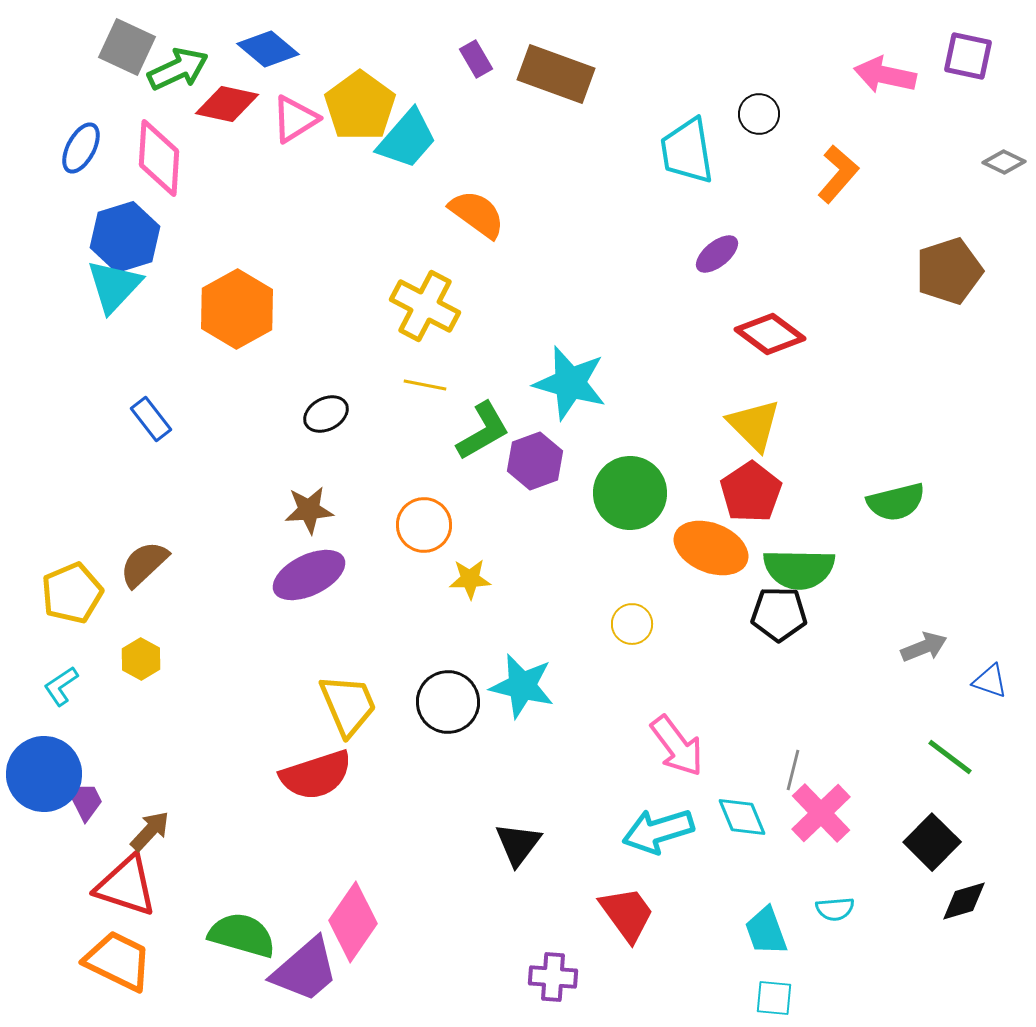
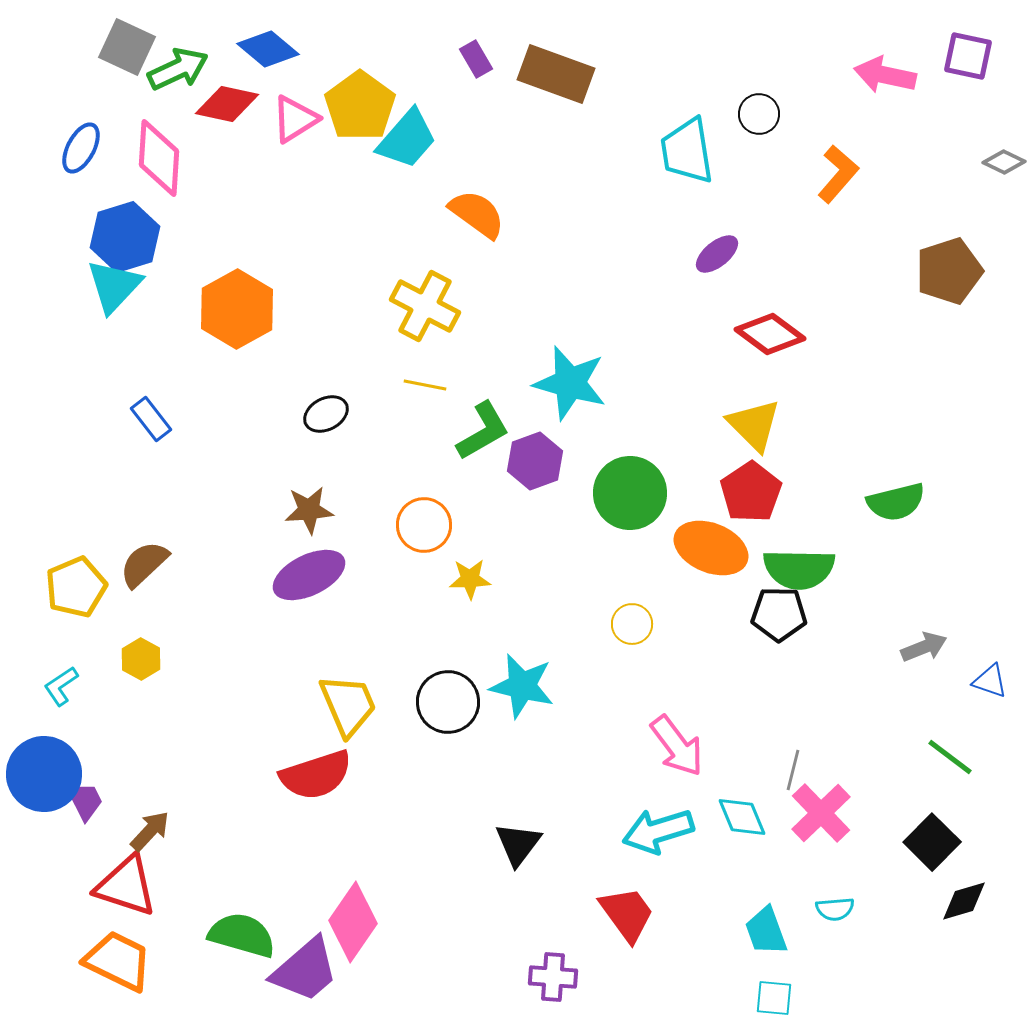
yellow pentagon at (72, 593): moved 4 px right, 6 px up
